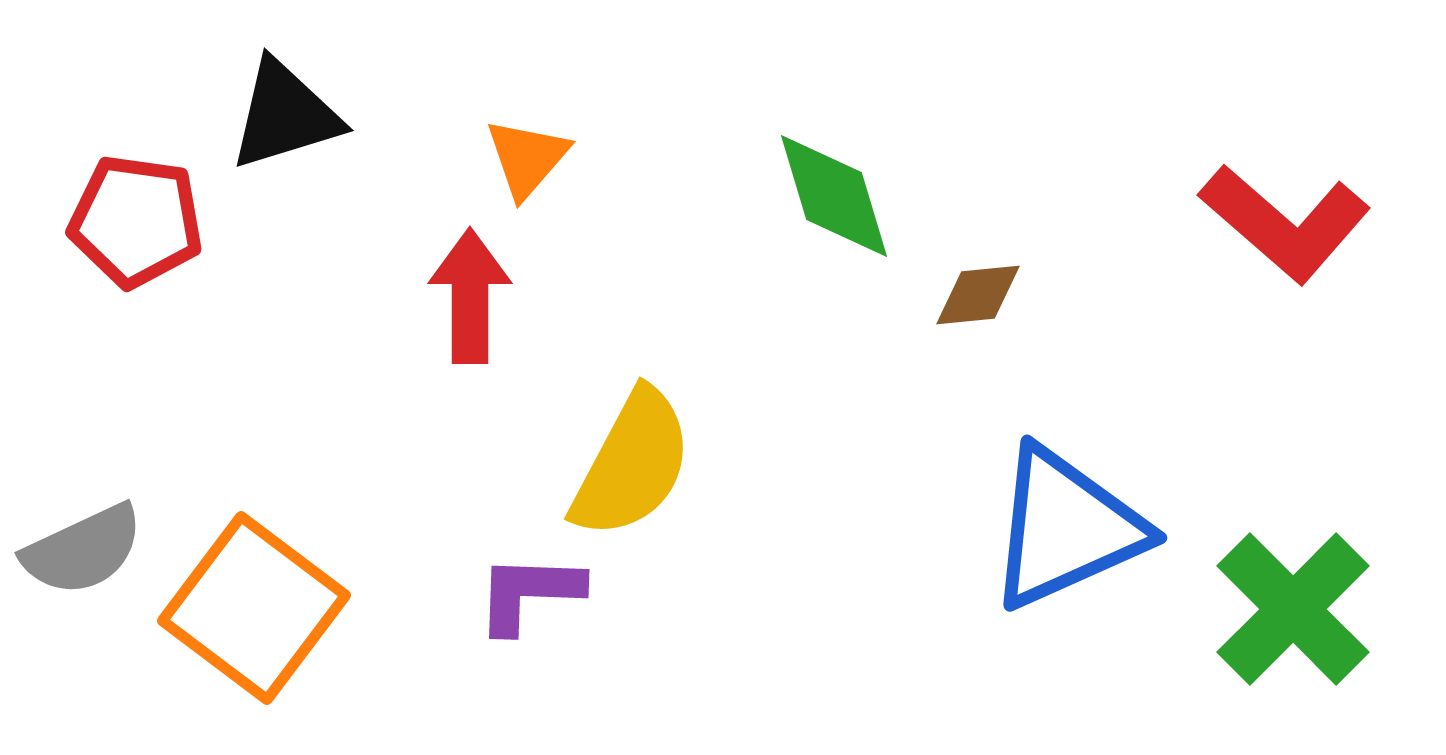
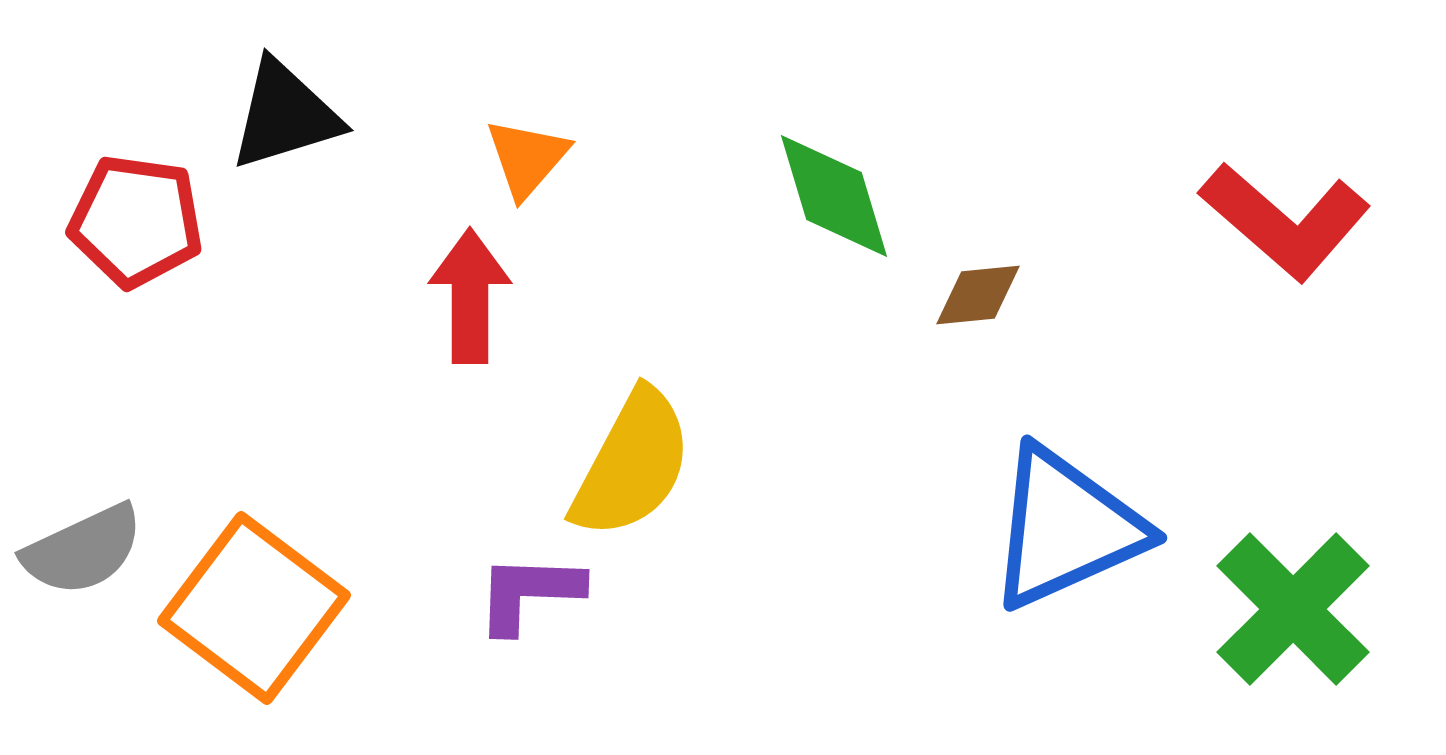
red L-shape: moved 2 px up
